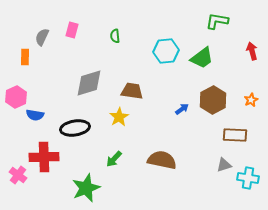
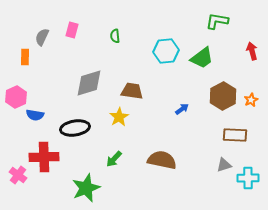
brown hexagon: moved 10 px right, 4 px up
cyan cross: rotated 10 degrees counterclockwise
